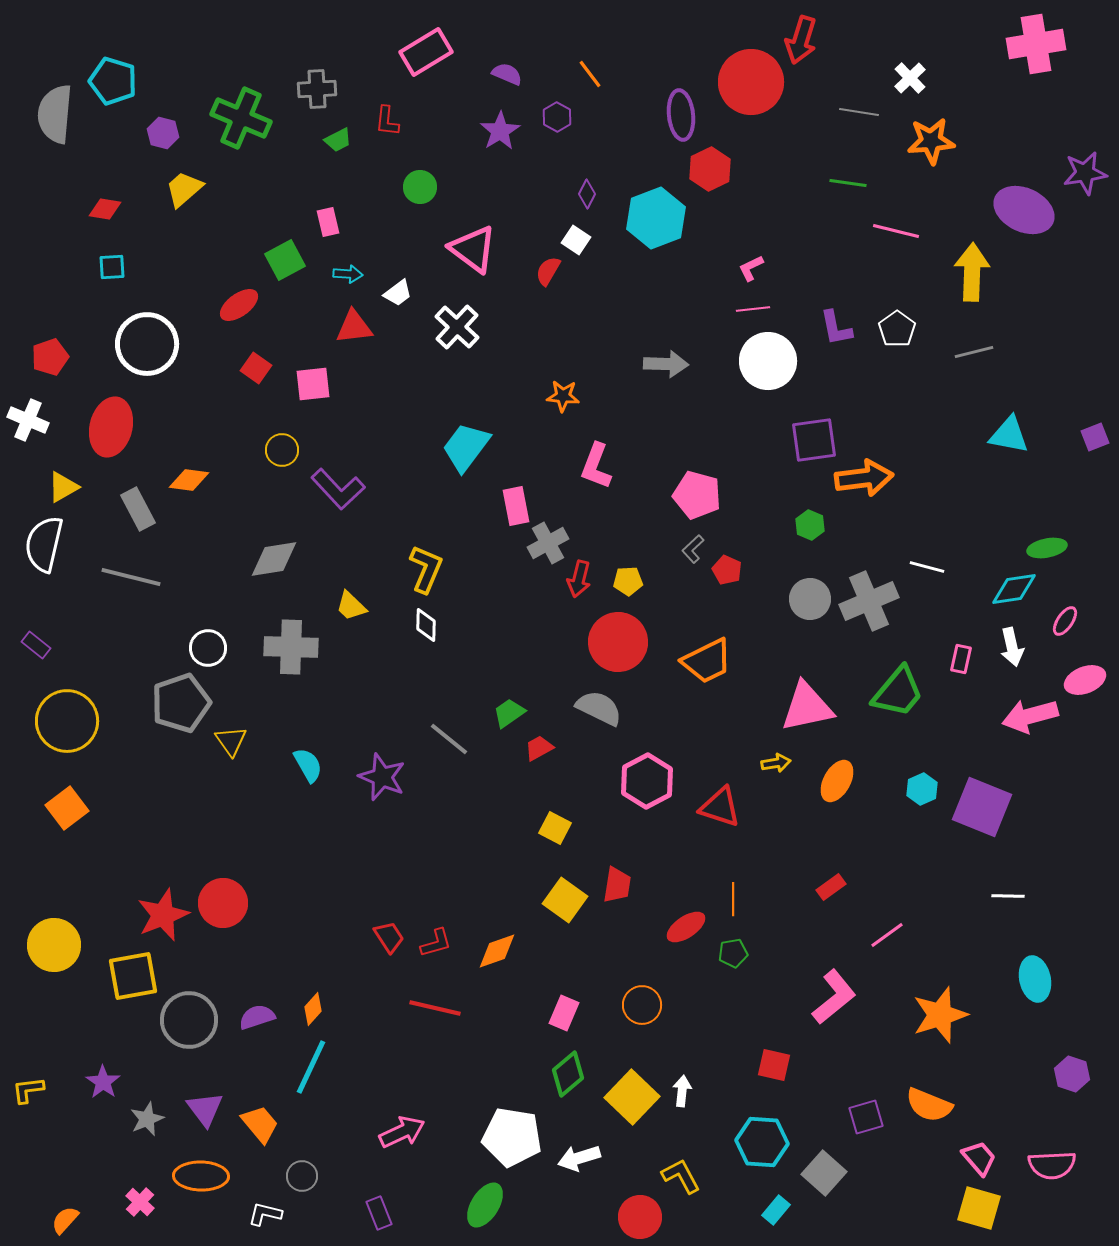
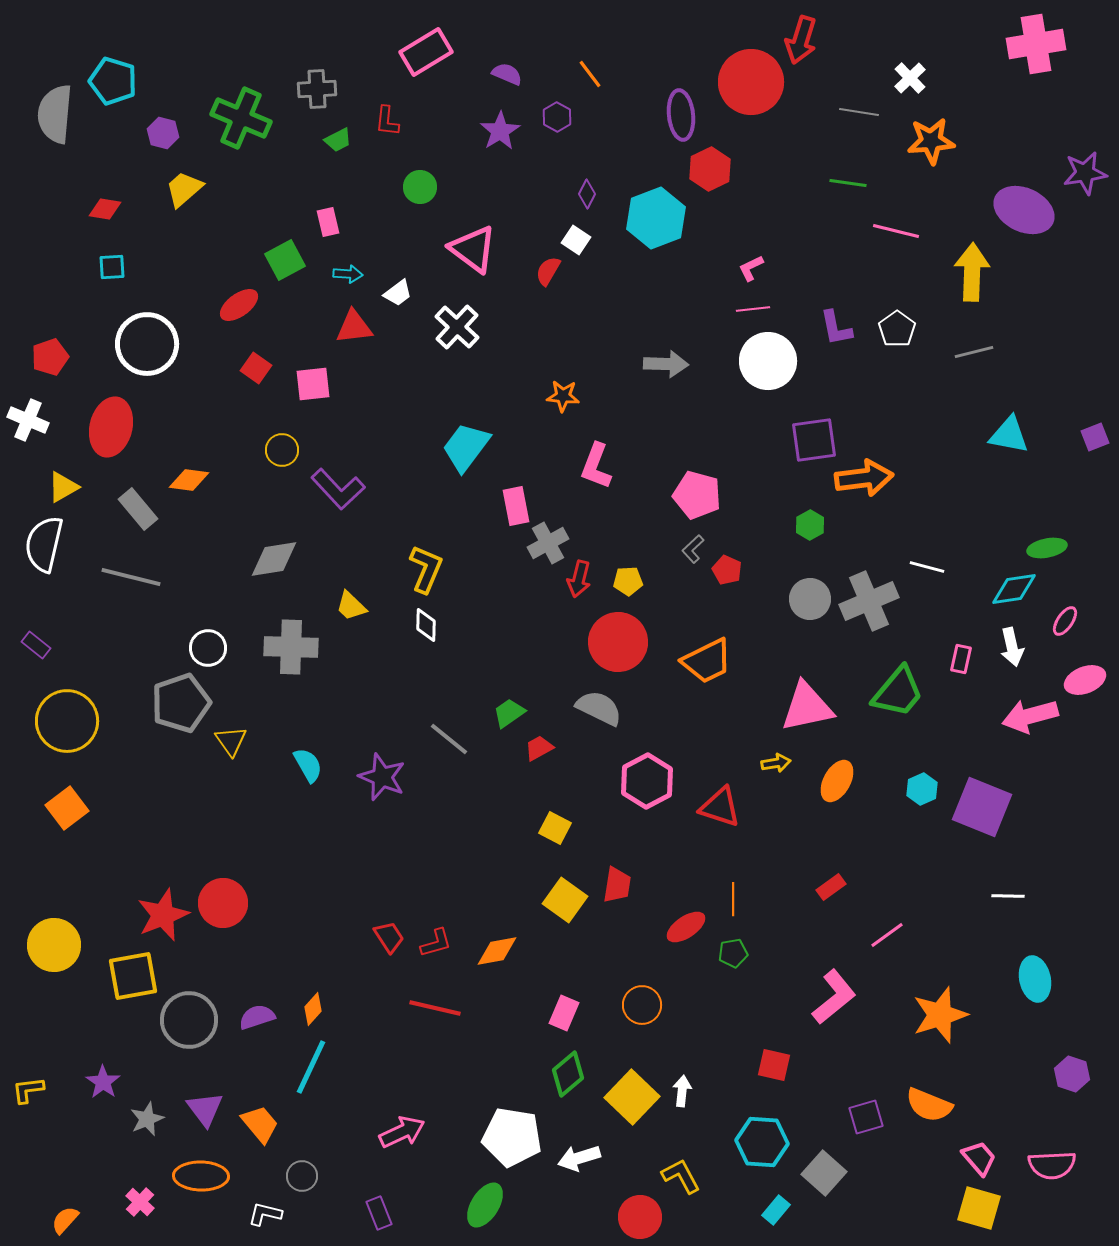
gray rectangle at (138, 509): rotated 12 degrees counterclockwise
green hexagon at (810, 525): rotated 8 degrees clockwise
orange diamond at (497, 951): rotated 9 degrees clockwise
